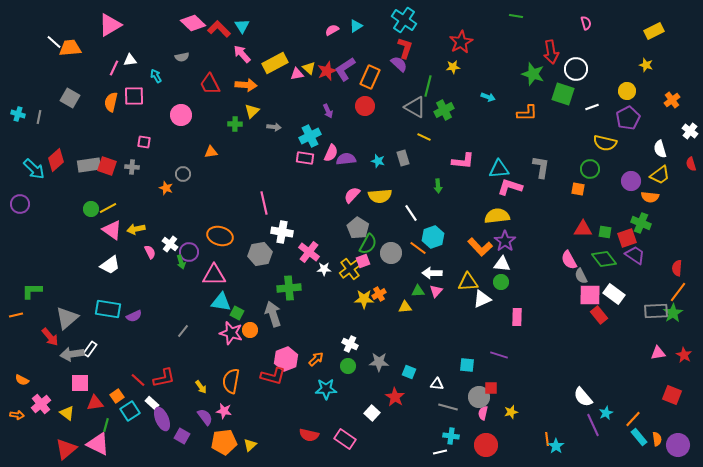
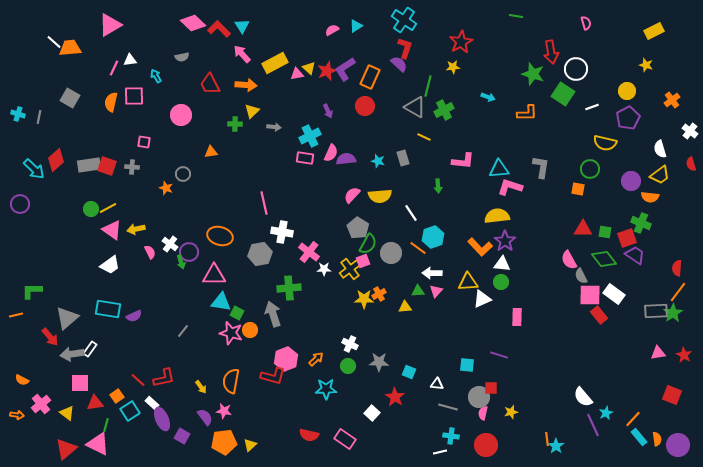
green square at (563, 94): rotated 15 degrees clockwise
